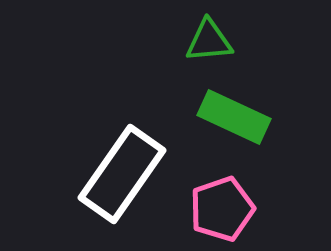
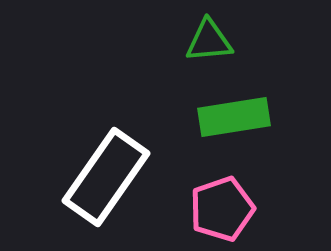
green rectangle: rotated 34 degrees counterclockwise
white rectangle: moved 16 px left, 3 px down
